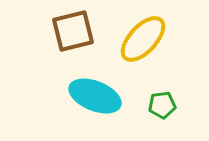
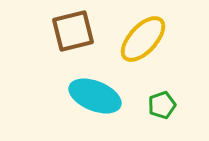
green pentagon: rotated 12 degrees counterclockwise
